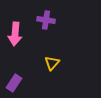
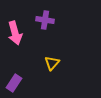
purple cross: moved 1 px left
pink arrow: moved 1 px up; rotated 20 degrees counterclockwise
